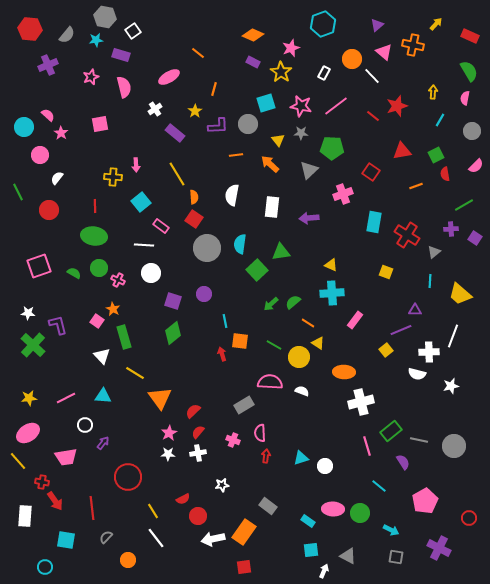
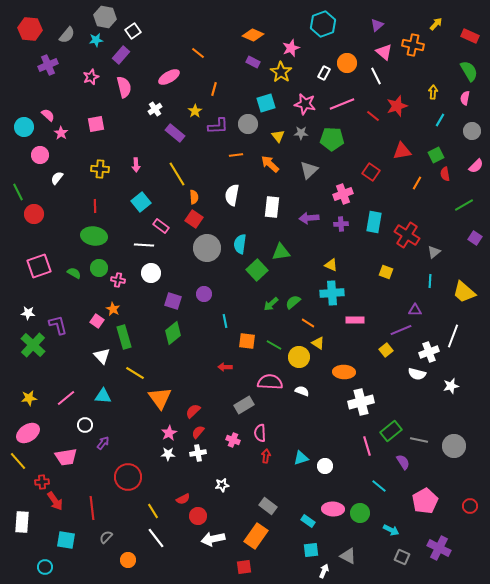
purple rectangle at (121, 55): rotated 66 degrees counterclockwise
orange circle at (352, 59): moved 5 px left, 4 px down
white line at (372, 76): moved 4 px right; rotated 18 degrees clockwise
pink star at (301, 106): moved 4 px right, 2 px up
pink line at (336, 106): moved 6 px right, 2 px up; rotated 15 degrees clockwise
pink square at (100, 124): moved 4 px left
yellow triangle at (278, 140): moved 4 px up
green pentagon at (332, 148): moved 9 px up
yellow cross at (113, 177): moved 13 px left, 8 px up
orange line at (416, 186): moved 1 px right, 3 px up; rotated 40 degrees counterclockwise
red circle at (49, 210): moved 15 px left, 4 px down
purple cross at (451, 229): moved 110 px left, 5 px up
pink cross at (118, 280): rotated 16 degrees counterclockwise
yellow trapezoid at (460, 294): moved 4 px right, 2 px up
pink rectangle at (355, 320): rotated 54 degrees clockwise
orange square at (240, 341): moved 7 px right
white cross at (429, 352): rotated 18 degrees counterclockwise
red arrow at (222, 354): moved 3 px right, 13 px down; rotated 72 degrees counterclockwise
pink line at (66, 398): rotated 12 degrees counterclockwise
red cross at (42, 482): rotated 16 degrees counterclockwise
white rectangle at (25, 516): moved 3 px left, 6 px down
red circle at (469, 518): moved 1 px right, 12 px up
orange rectangle at (244, 532): moved 12 px right, 4 px down
gray square at (396, 557): moved 6 px right; rotated 14 degrees clockwise
